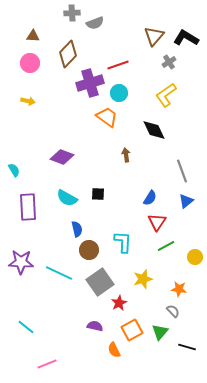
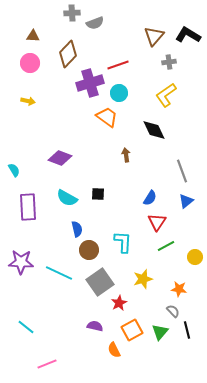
black L-shape at (186, 38): moved 2 px right, 3 px up
gray cross at (169, 62): rotated 24 degrees clockwise
purple diamond at (62, 157): moved 2 px left, 1 px down
black line at (187, 347): moved 17 px up; rotated 60 degrees clockwise
